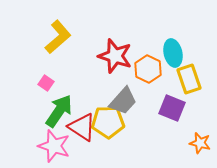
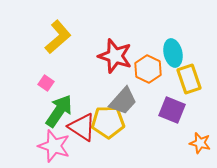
purple square: moved 2 px down
